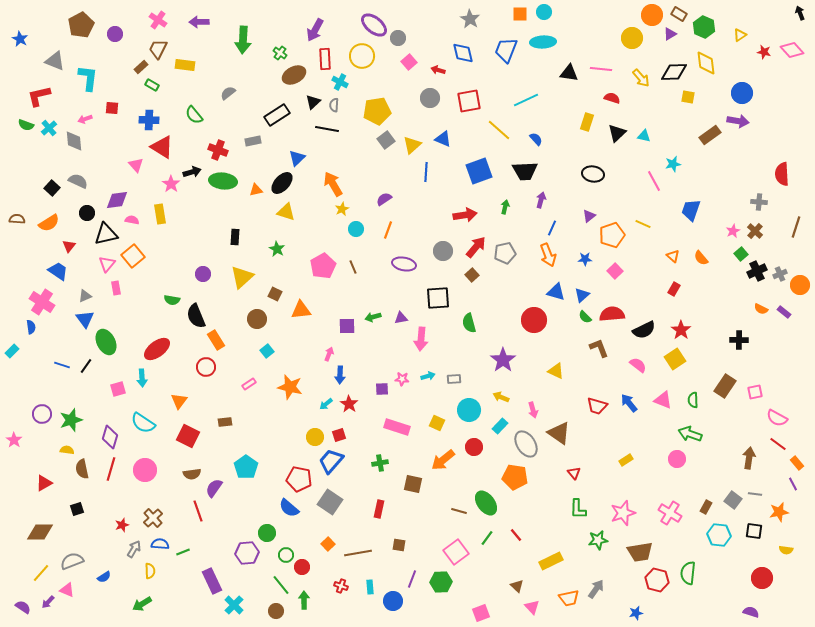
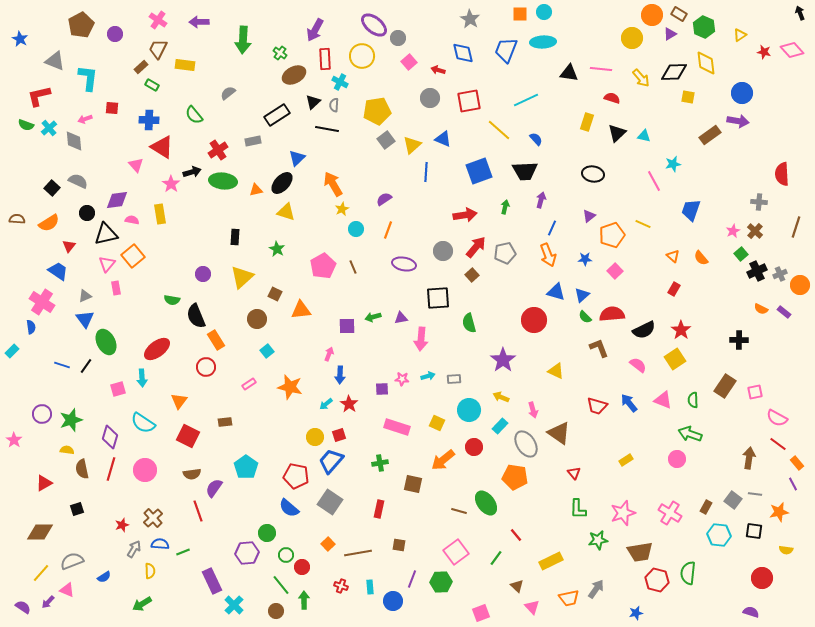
red cross at (218, 150): rotated 36 degrees clockwise
red pentagon at (299, 479): moved 3 px left, 3 px up
green line at (487, 538): moved 9 px right, 20 px down
